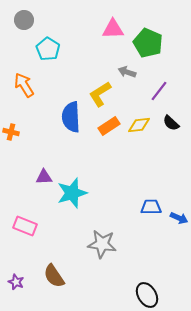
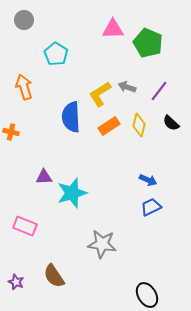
cyan pentagon: moved 8 px right, 5 px down
gray arrow: moved 15 px down
orange arrow: moved 2 px down; rotated 15 degrees clockwise
yellow diamond: rotated 70 degrees counterclockwise
blue trapezoid: rotated 25 degrees counterclockwise
blue arrow: moved 31 px left, 38 px up
